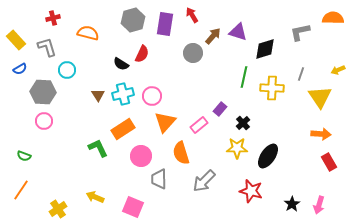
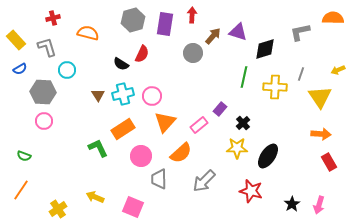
red arrow at (192, 15): rotated 35 degrees clockwise
yellow cross at (272, 88): moved 3 px right, 1 px up
orange semicircle at (181, 153): rotated 115 degrees counterclockwise
